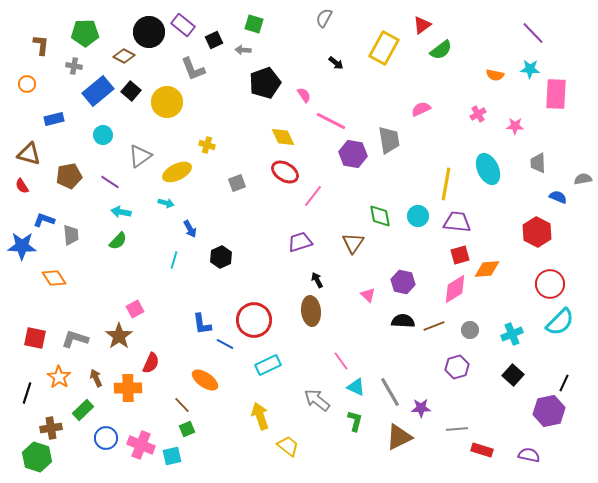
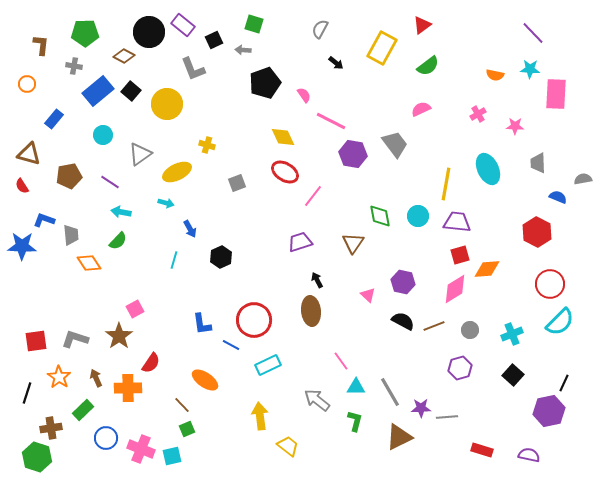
gray semicircle at (324, 18): moved 4 px left, 11 px down
yellow rectangle at (384, 48): moved 2 px left
green semicircle at (441, 50): moved 13 px left, 16 px down
yellow circle at (167, 102): moved 2 px down
blue rectangle at (54, 119): rotated 36 degrees counterclockwise
gray trapezoid at (389, 140): moved 6 px right, 4 px down; rotated 28 degrees counterclockwise
gray triangle at (140, 156): moved 2 px up
orange diamond at (54, 278): moved 35 px right, 15 px up
black semicircle at (403, 321): rotated 25 degrees clockwise
red square at (35, 338): moved 1 px right, 3 px down; rotated 20 degrees counterclockwise
blue line at (225, 344): moved 6 px right, 1 px down
red semicircle at (151, 363): rotated 10 degrees clockwise
purple hexagon at (457, 367): moved 3 px right, 1 px down
cyan triangle at (356, 387): rotated 24 degrees counterclockwise
yellow arrow at (260, 416): rotated 12 degrees clockwise
gray line at (457, 429): moved 10 px left, 12 px up
pink cross at (141, 445): moved 4 px down
